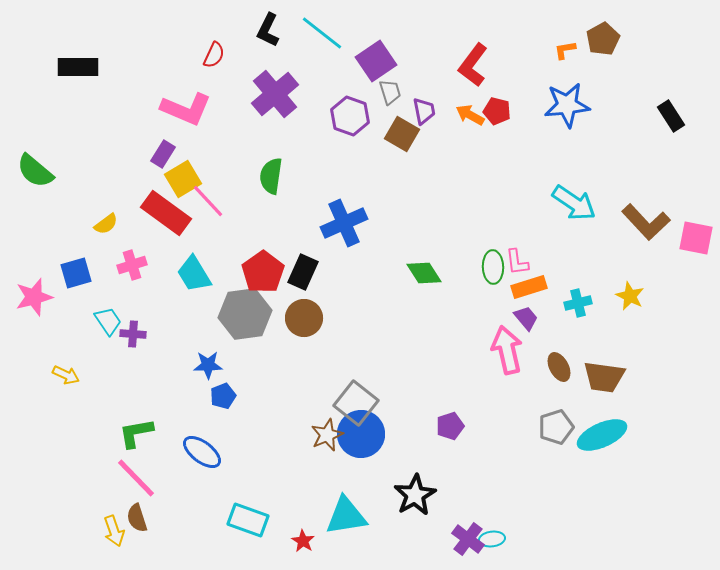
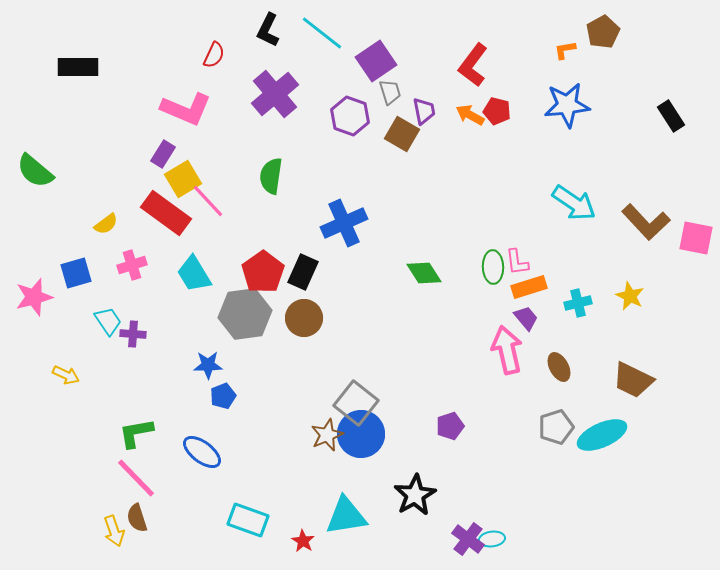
brown pentagon at (603, 39): moved 7 px up
brown trapezoid at (604, 377): moved 29 px right, 3 px down; rotated 18 degrees clockwise
